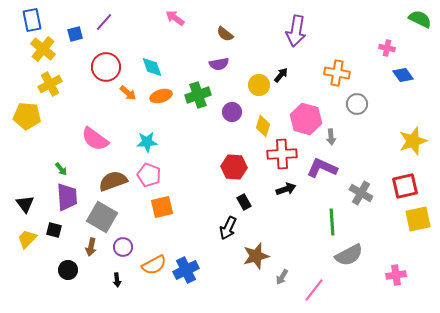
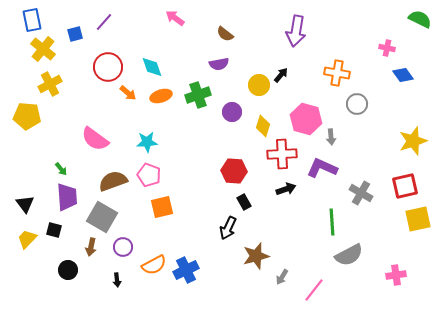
red circle at (106, 67): moved 2 px right
red hexagon at (234, 167): moved 4 px down
